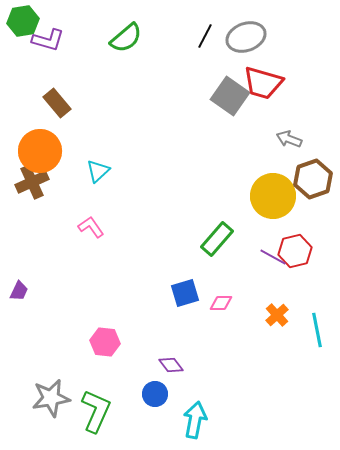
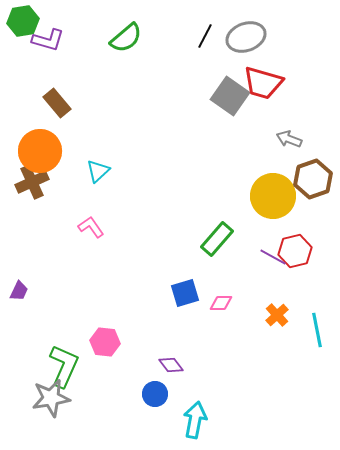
green L-shape: moved 32 px left, 45 px up
